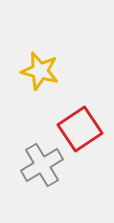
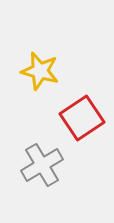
red square: moved 2 px right, 11 px up
